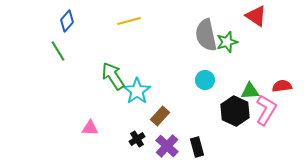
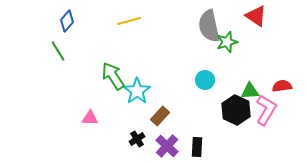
gray semicircle: moved 3 px right, 9 px up
black hexagon: moved 1 px right, 1 px up
pink triangle: moved 10 px up
black rectangle: rotated 18 degrees clockwise
